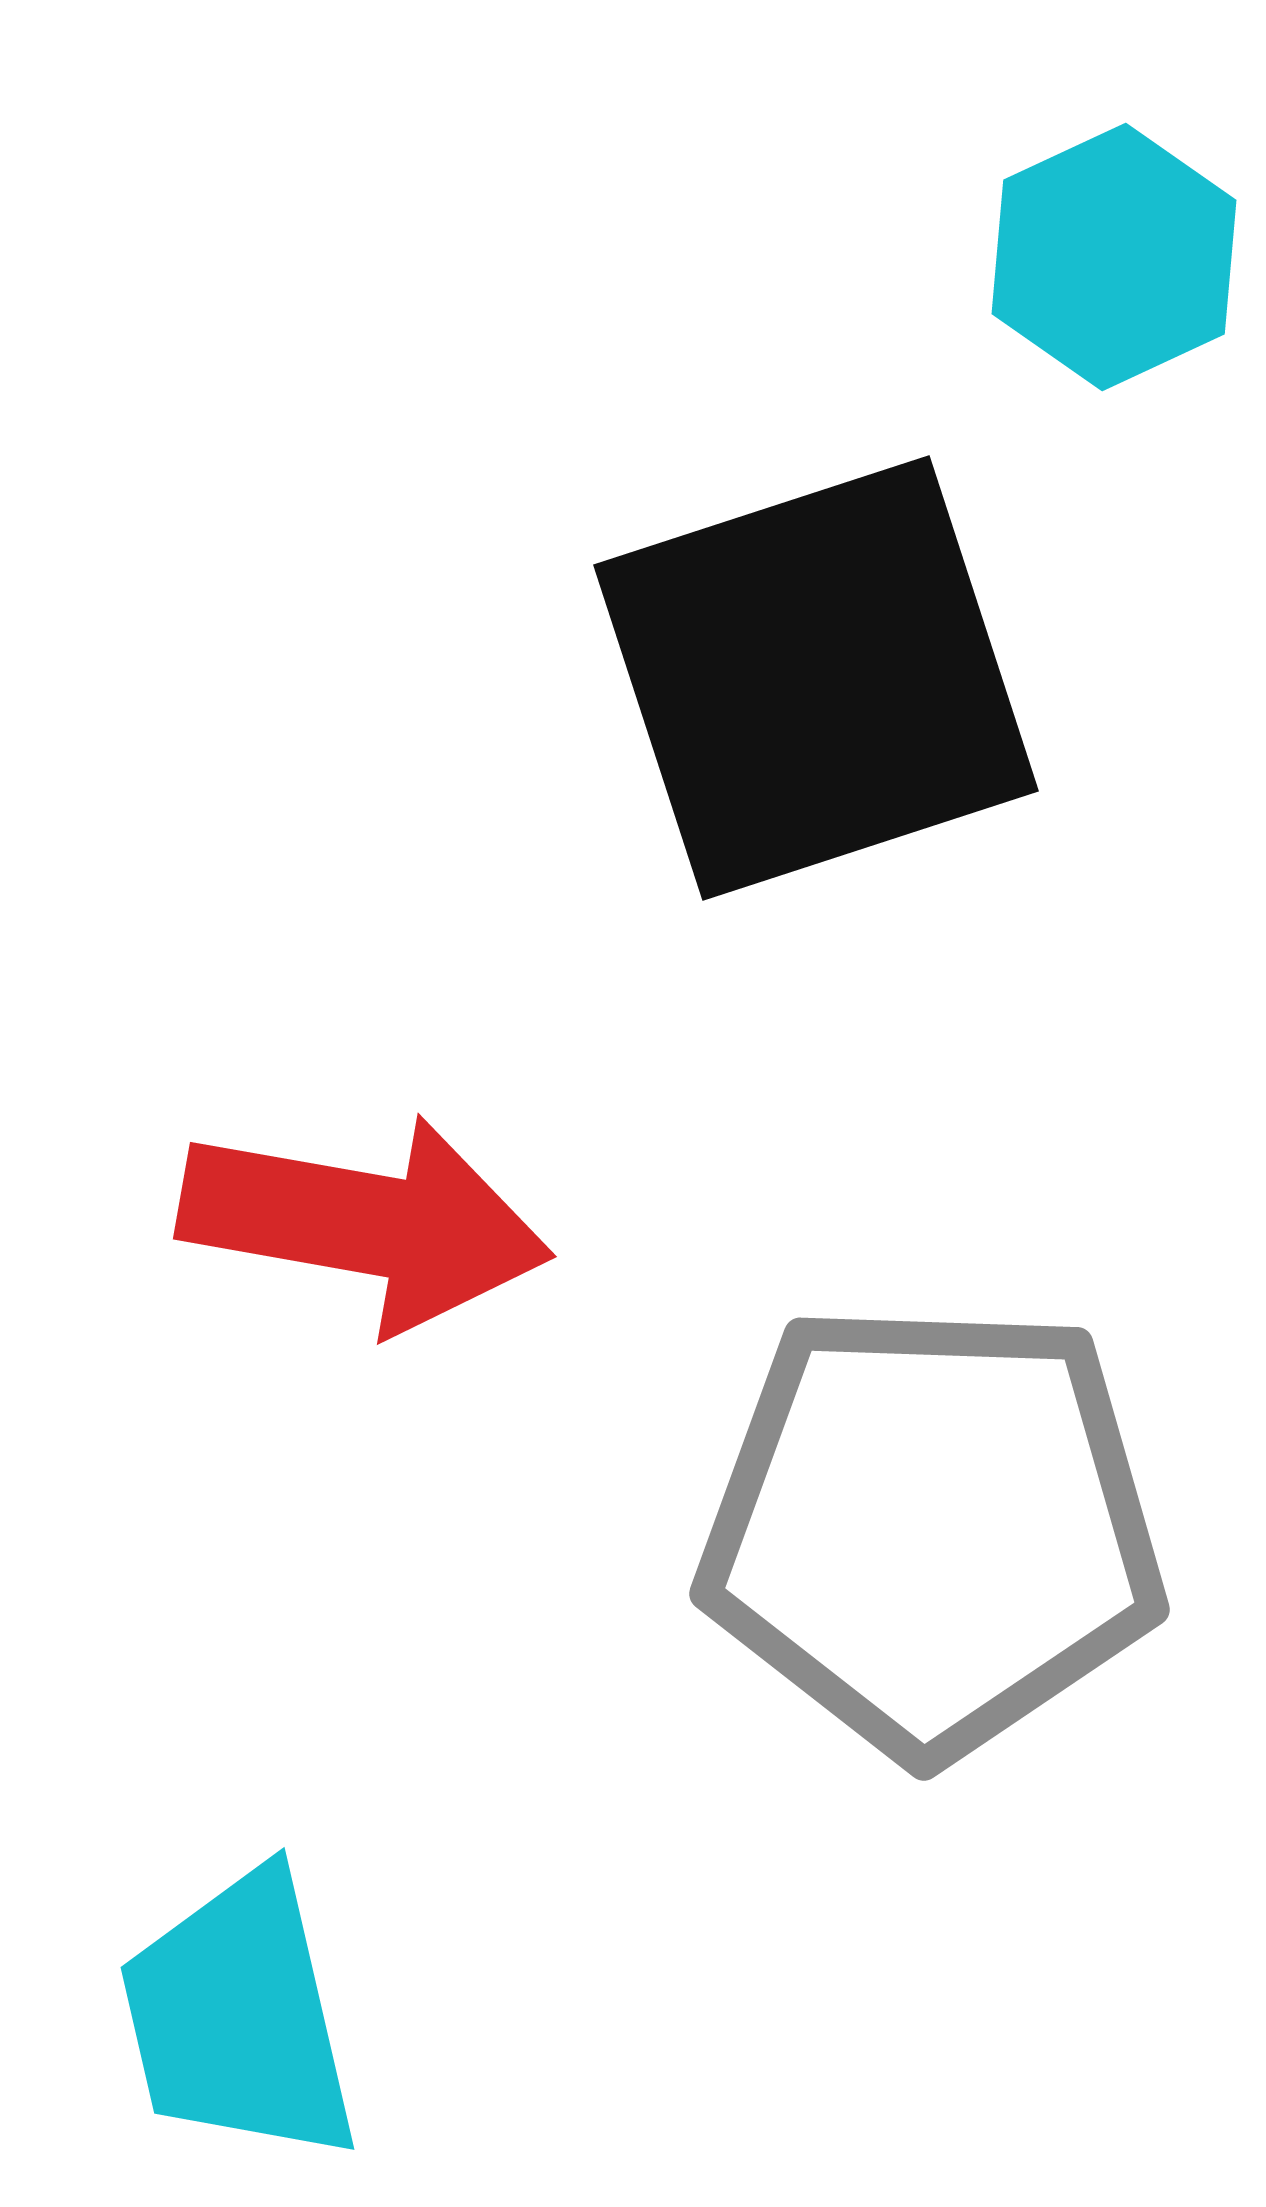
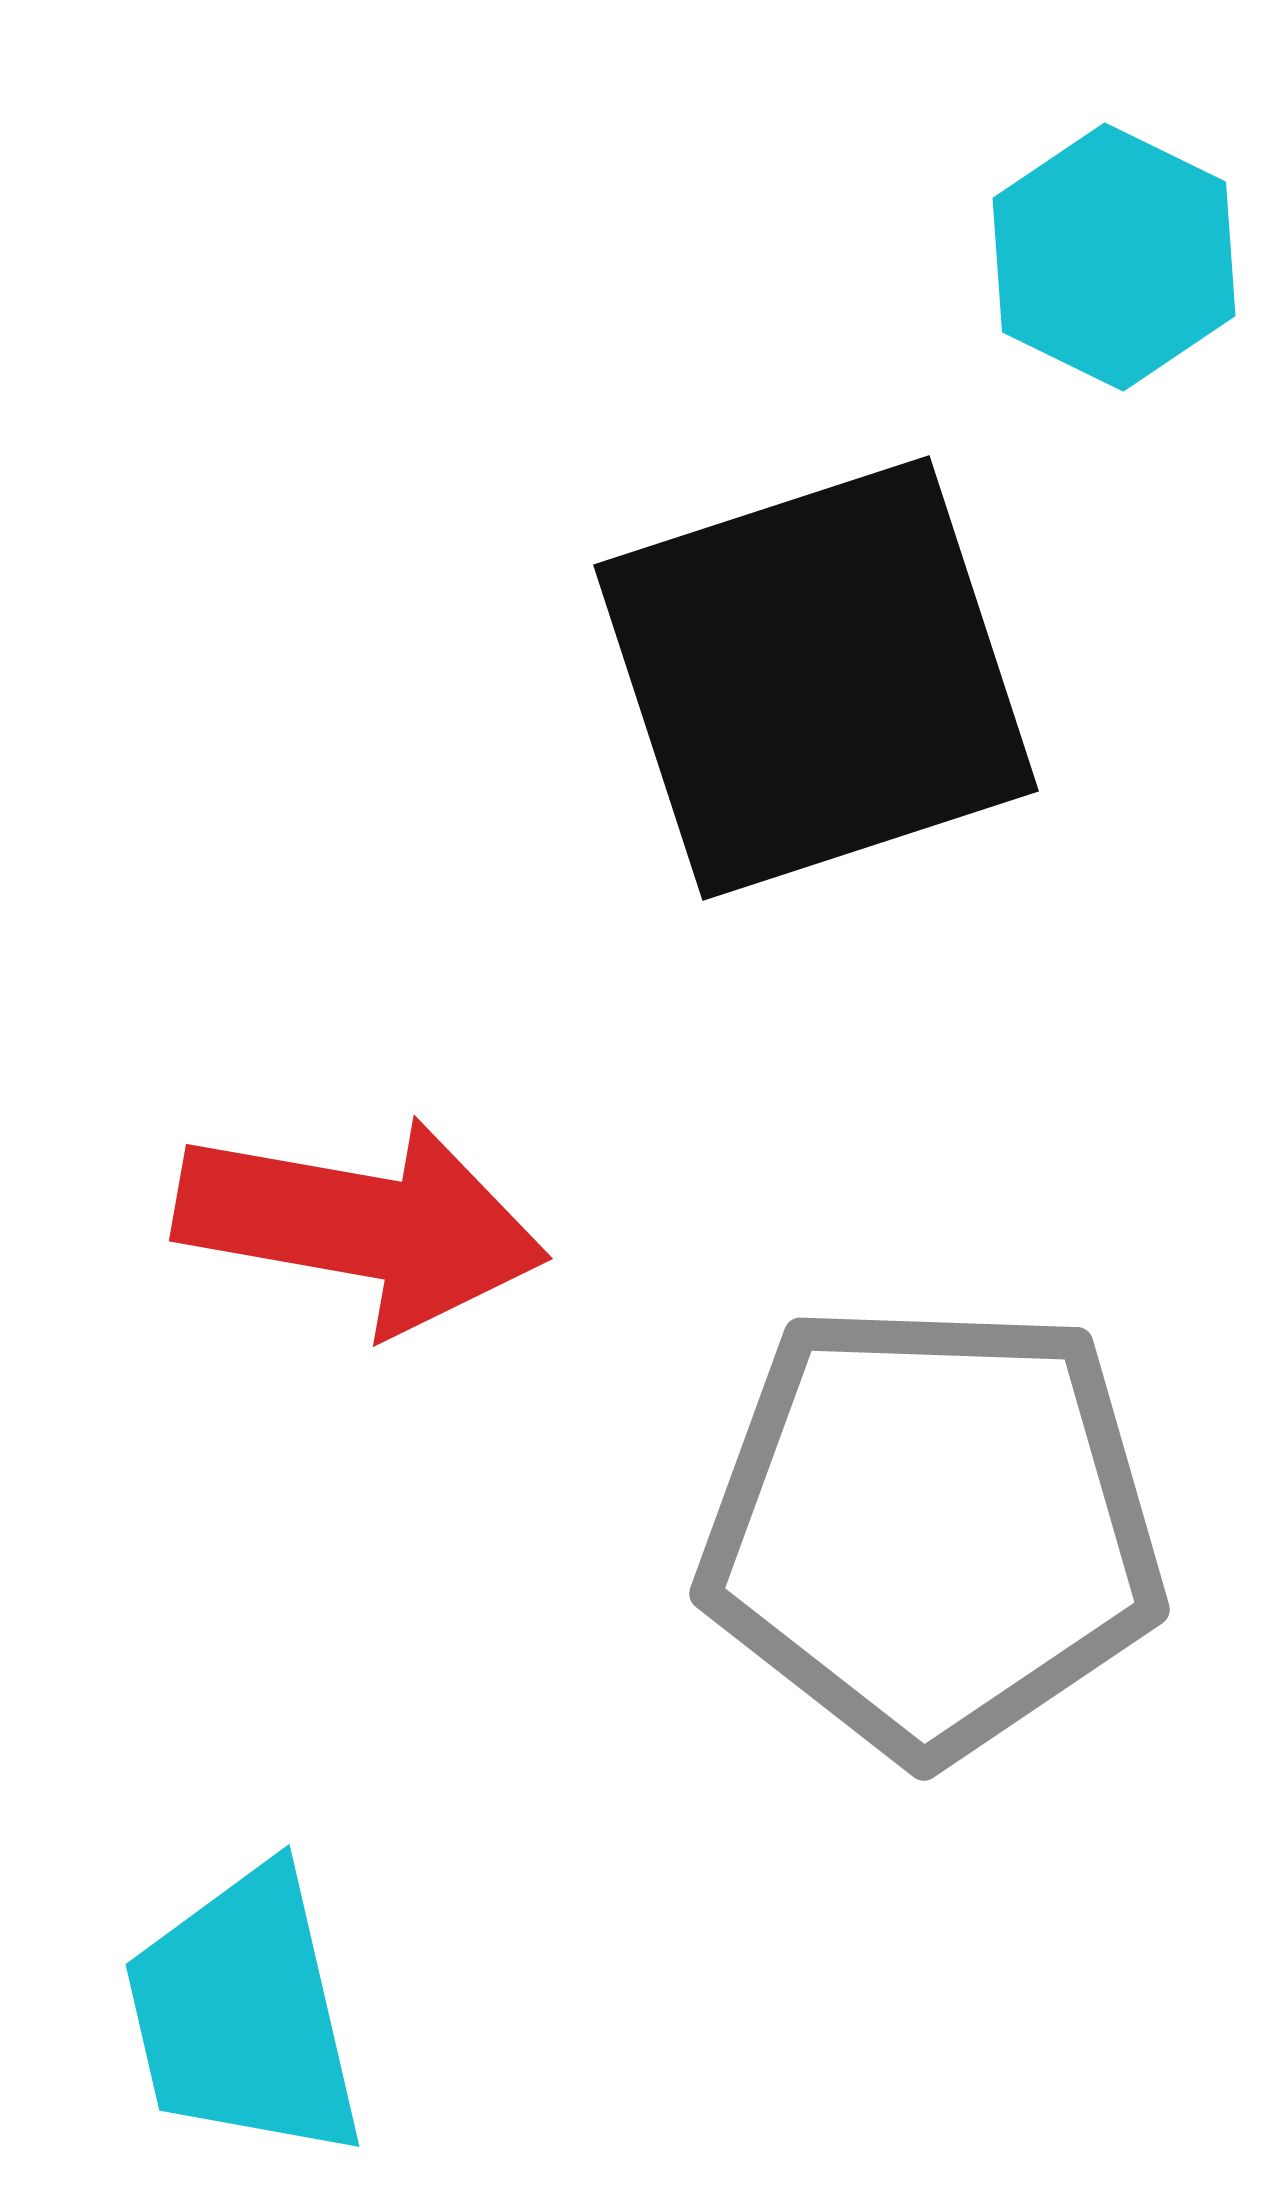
cyan hexagon: rotated 9 degrees counterclockwise
red arrow: moved 4 px left, 2 px down
cyan trapezoid: moved 5 px right, 3 px up
